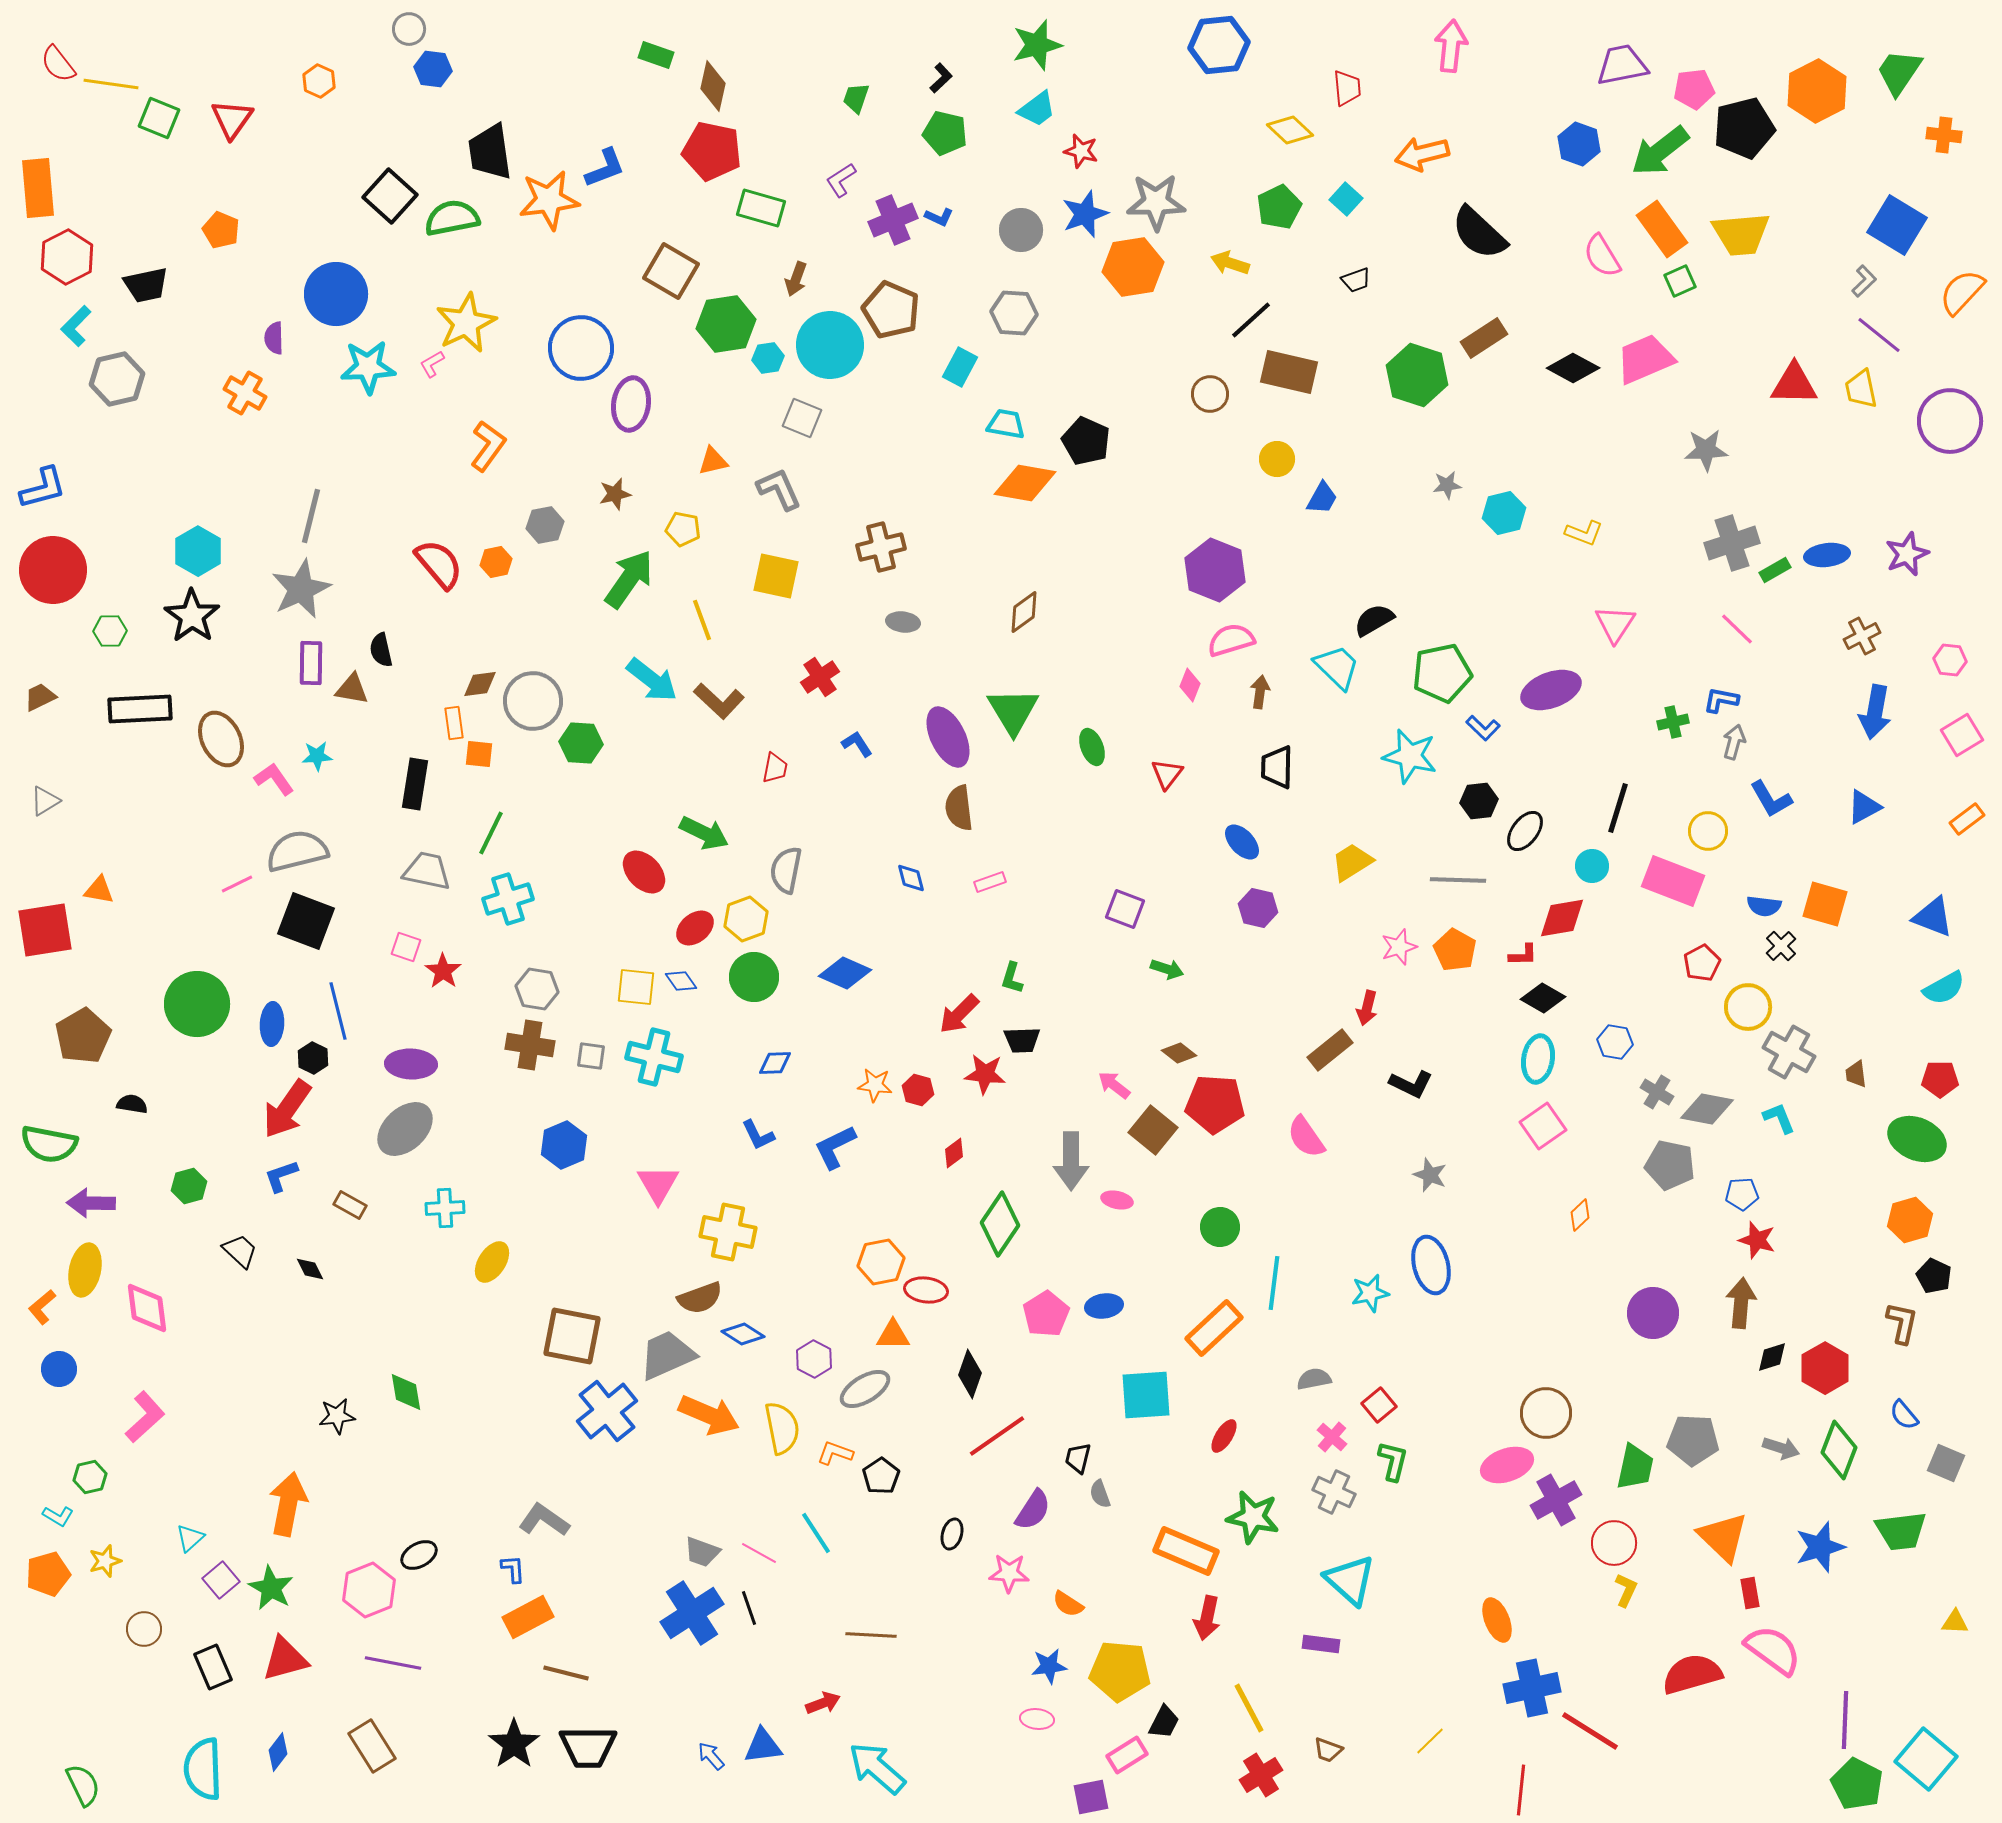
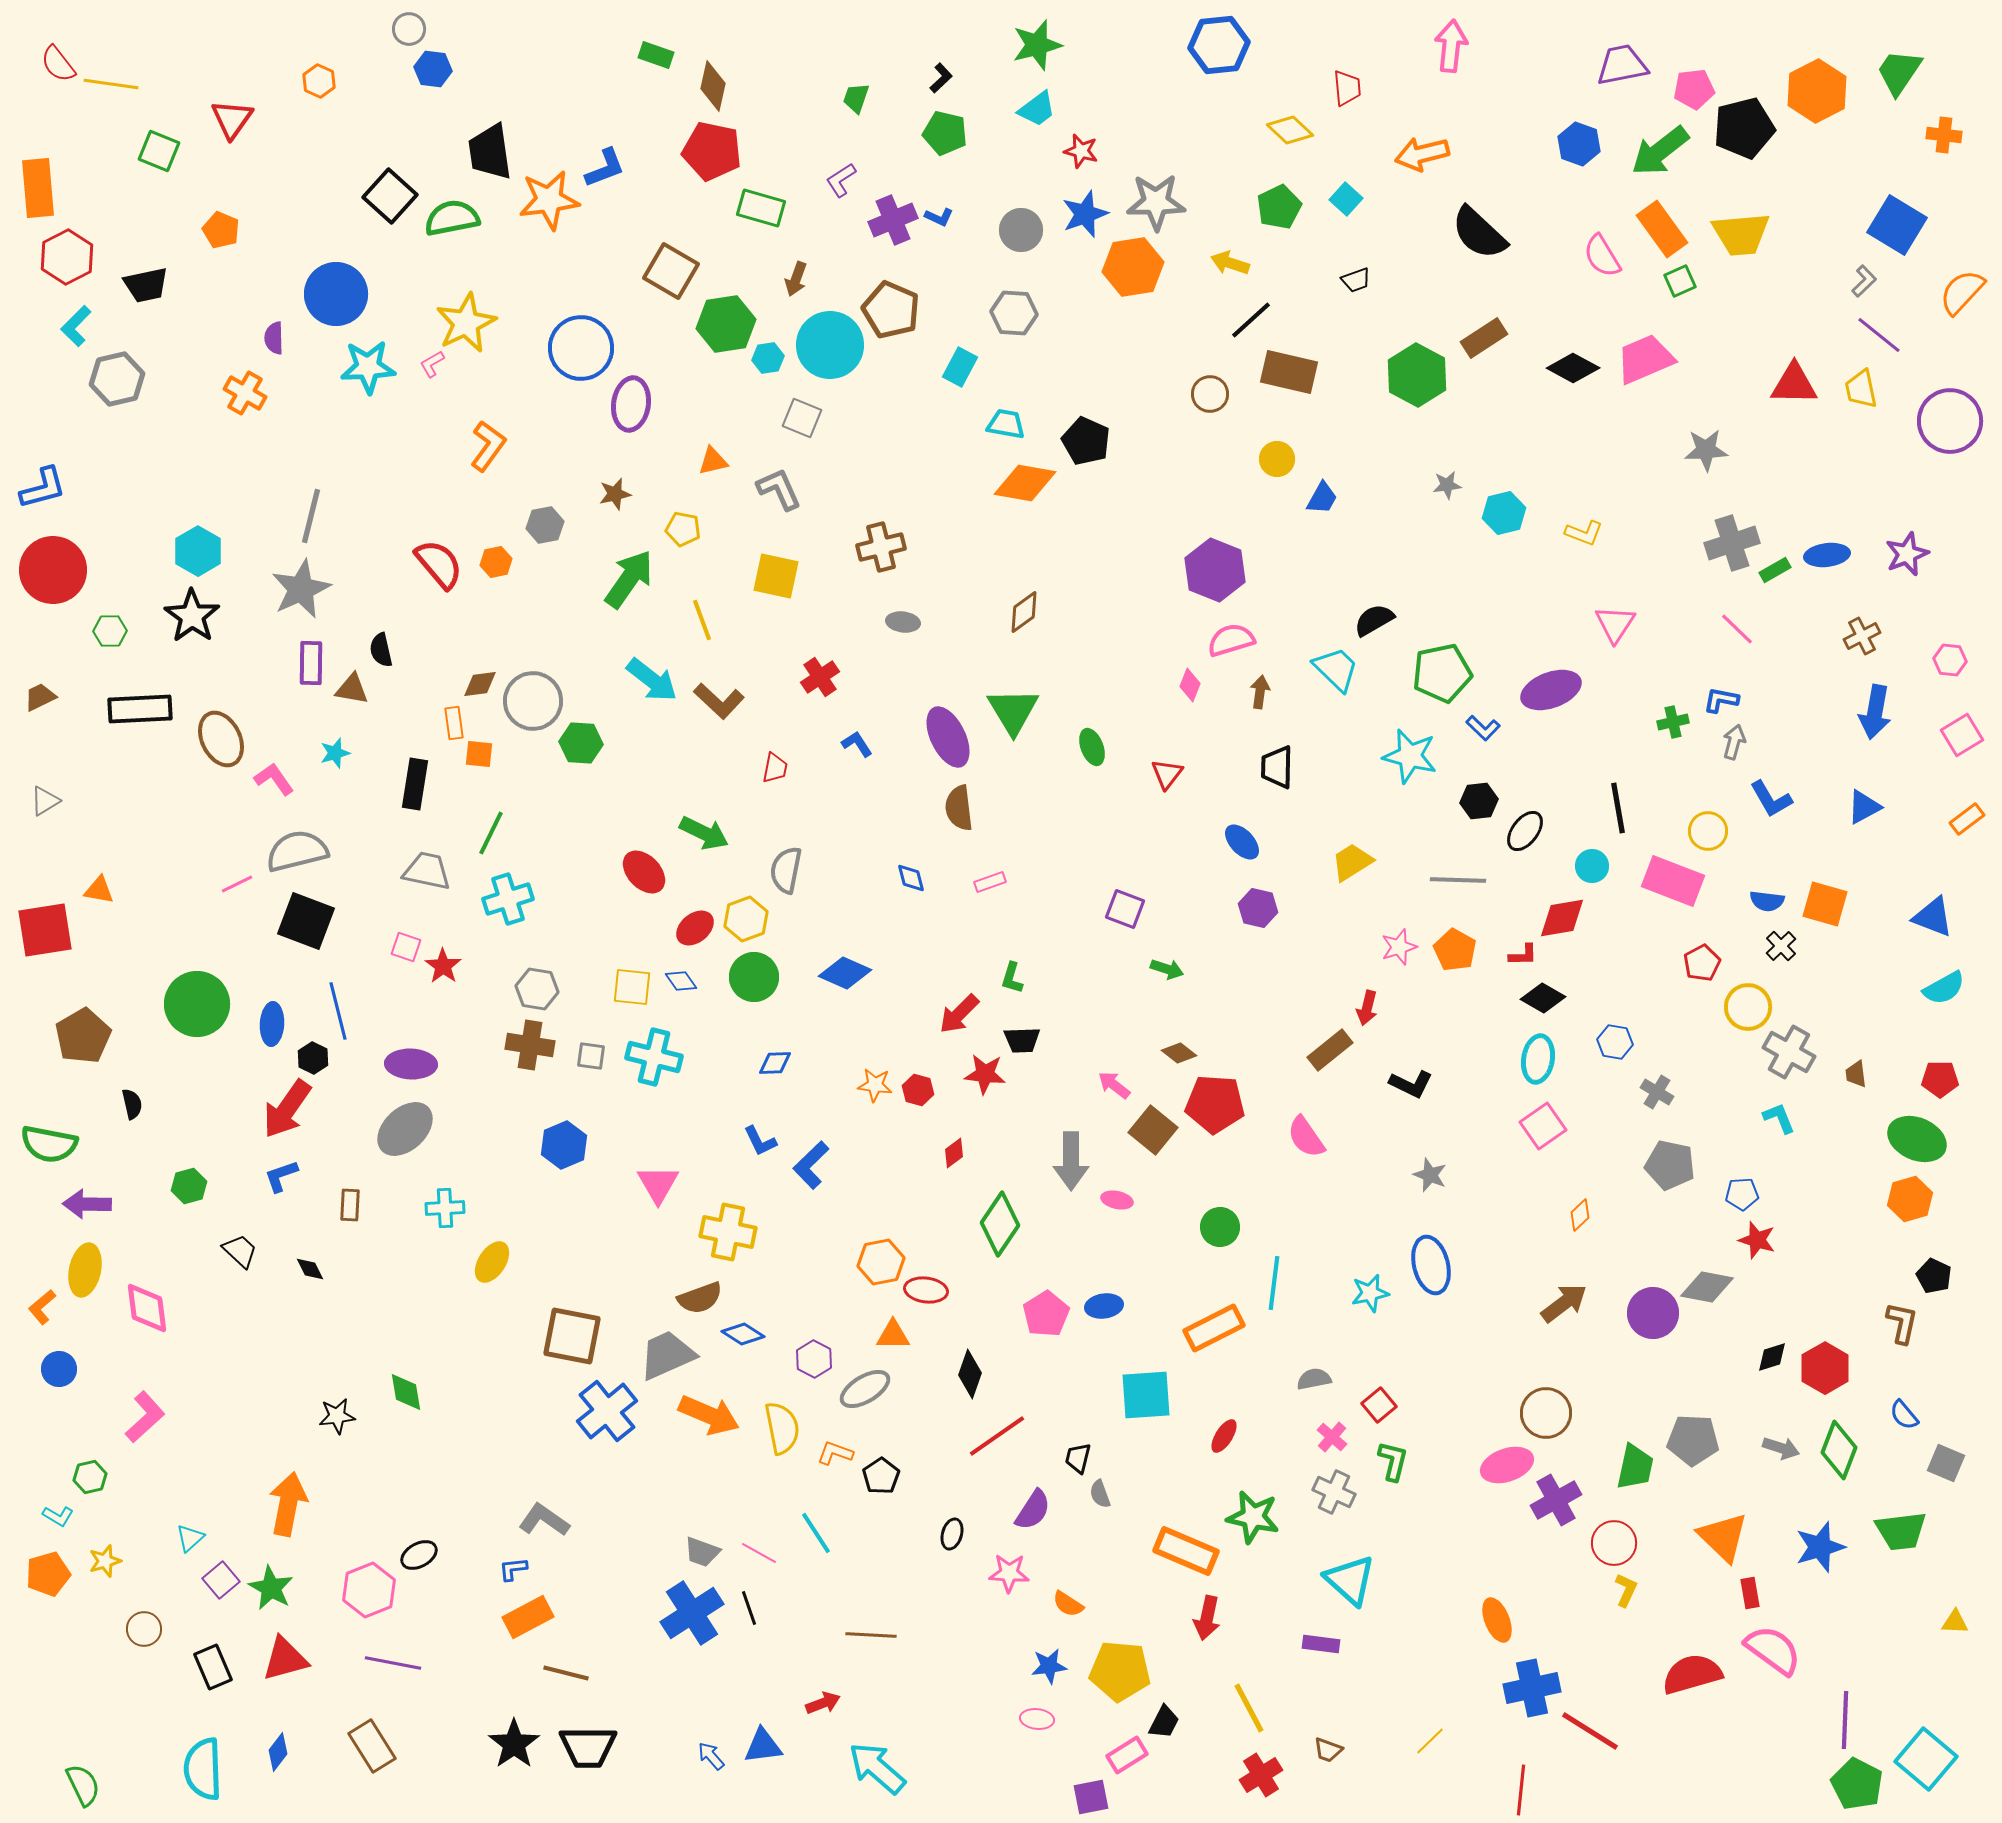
green square at (159, 118): moved 33 px down
green hexagon at (1417, 375): rotated 10 degrees clockwise
cyan trapezoid at (1337, 667): moved 1 px left, 2 px down
cyan star at (317, 756): moved 18 px right, 3 px up; rotated 12 degrees counterclockwise
black line at (1618, 808): rotated 27 degrees counterclockwise
blue semicircle at (1764, 906): moved 3 px right, 5 px up
red star at (443, 971): moved 5 px up
yellow square at (636, 987): moved 4 px left
black semicircle at (132, 1104): rotated 68 degrees clockwise
gray diamond at (1707, 1109): moved 178 px down
blue L-shape at (758, 1135): moved 2 px right, 6 px down
blue L-shape at (835, 1147): moved 24 px left, 18 px down; rotated 18 degrees counterclockwise
purple arrow at (91, 1203): moved 4 px left, 1 px down
brown rectangle at (350, 1205): rotated 64 degrees clockwise
orange hexagon at (1910, 1220): moved 21 px up
brown arrow at (1741, 1303): moved 177 px left; rotated 48 degrees clockwise
orange rectangle at (1214, 1328): rotated 16 degrees clockwise
blue L-shape at (513, 1569): rotated 92 degrees counterclockwise
